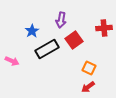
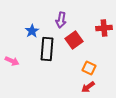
black rectangle: rotated 55 degrees counterclockwise
